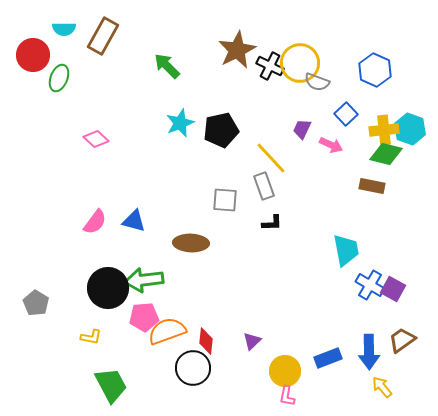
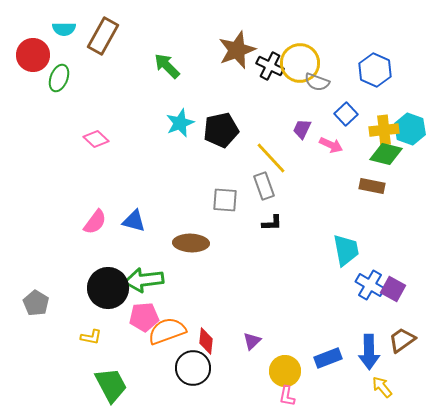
brown star at (237, 50): rotated 6 degrees clockwise
